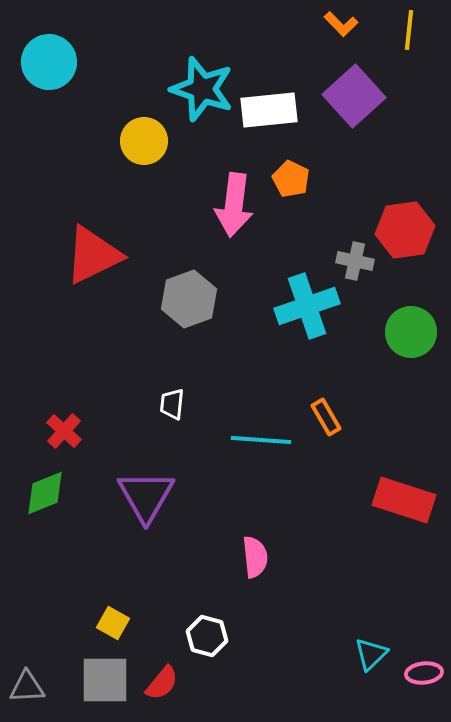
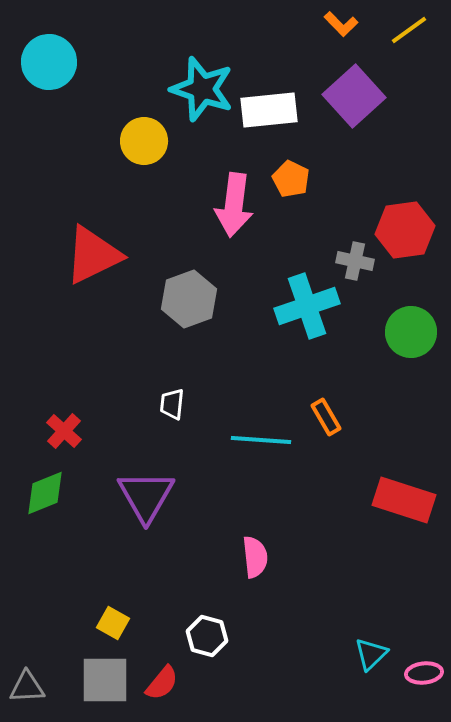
yellow line: rotated 48 degrees clockwise
